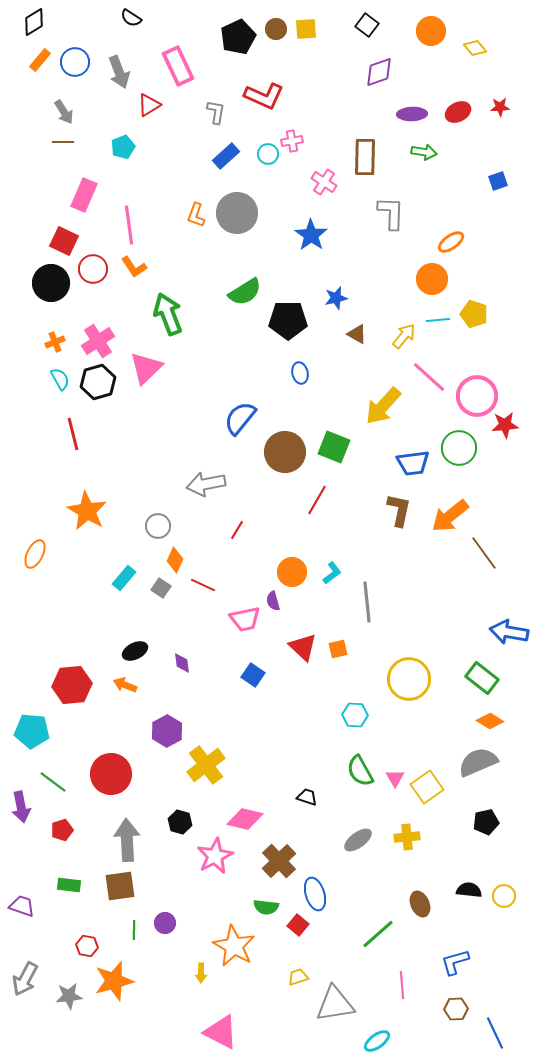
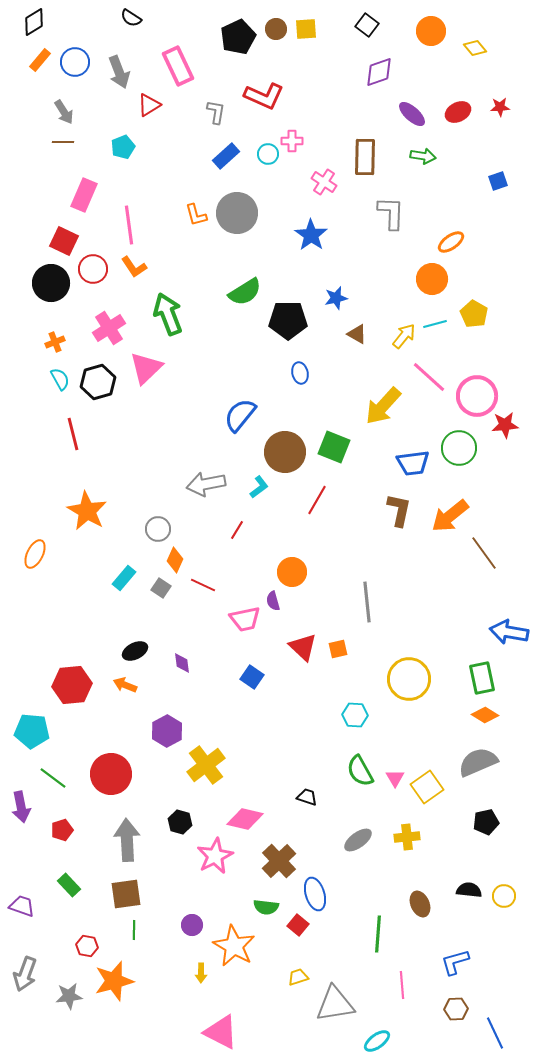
purple ellipse at (412, 114): rotated 44 degrees clockwise
pink cross at (292, 141): rotated 10 degrees clockwise
green arrow at (424, 152): moved 1 px left, 4 px down
orange L-shape at (196, 215): rotated 35 degrees counterclockwise
yellow pentagon at (474, 314): rotated 12 degrees clockwise
cyan line at (438, 320): moved 3 px left, 4 px down; rotated 10 degrees counterclockwise
pink cross at (98, 341): moved 11 px right, 13 px up
blue semicircle at (240, 418): moved 3 px up
gray circle at (158, 526): moved 3 px down
cyan L-shape at (332, 573): moved 73 px left, 86 px up
blue square at (253, 675): moved 1 px left, 2 px down
green rectangle at (482, 678): rotated 40 degrees clockwise
orange diamond at (490, 721): moved 5 px left, 6 px up
green line at (53, 782): moved 4 px up
green rectangle at (69, 885): rotated 40 degrees clockwise
brown square at (120, 886): moved 6 px right, 8 px down
purple circle at (165, 923): moved 27 px right, 2 px down
green line at (378, 934): rotated 45 degrees counterclockwise
gray arrow at (25, 979): moved 5 px up; rotated 8 degrees counterclockwise
